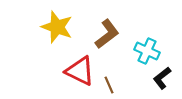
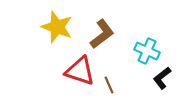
brown L-shape: moved 5 px left
red triangle: rotated 8 degrees counterclockwise
